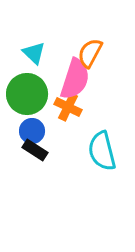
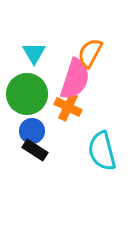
cyan triangle: rotated 15 degrees clockwise
